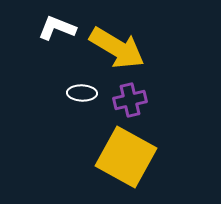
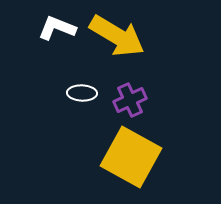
yellow arrow: moved 12 px up
purple cross: rotated 12 degrees counterclockwise
yellow square: moved 5 px right
